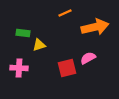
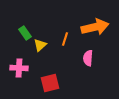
orange line: moved 26 px down; rotated 48 degrees counterclockwise
green rectangle: moved 2 px right; rotated 48 degrees clockwise
yellow triangle: moved 1 px right; rotated 24 degrees counterclockwise
pink semicircle: rotated 56 degrees counterclockwise
red square: moved 17 px left, 15 px down
